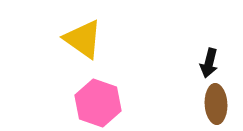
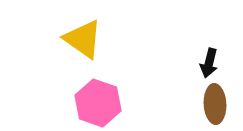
brown ellipse: moved 1 px left
